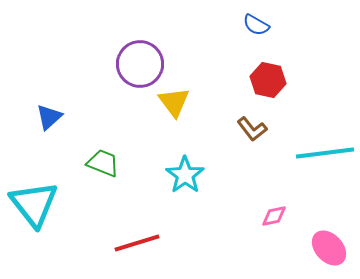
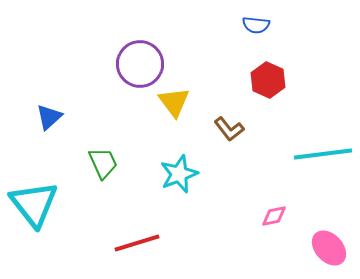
blue semicircle: rotated 24 degrees counterclockwise
red hexagon: rotated 12 degrees clockwise
brown L-shape: moved 23 px left
cyan line: moved 2 px left, 1 px down
green trapezoid: rotated 44 degrees clockwise
cyan star: moved 6 px left, 1 px up; rotated 15 degrees clockwise
